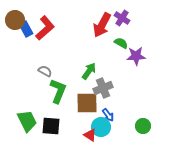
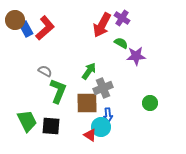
blue arrow: rotated 32 degrees clockwise
green circle: moved 7 px right, 23 px up
